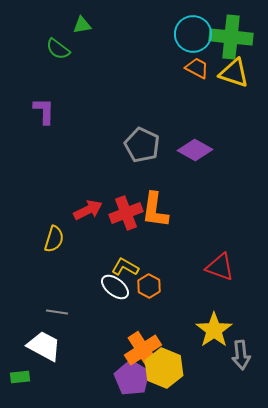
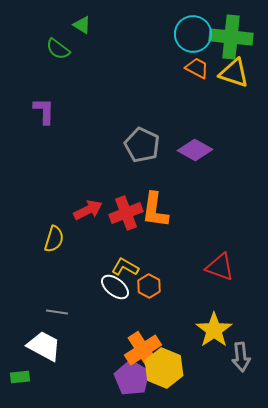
green triangle: rotated 42 degrees clockwise
gray arrow: moved 2 px down
